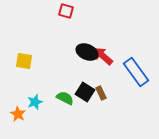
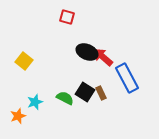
red square: moved 1 px right, 6 px down
red arrow: moved 1 px down
yellow square: rotated 30 degrees clockwise
blue rectangle: moved 9 px left, 6 px down; rotated 8 degrees clockwise
orange star: moved 2 px down; rotated 21 degrees clockwise
